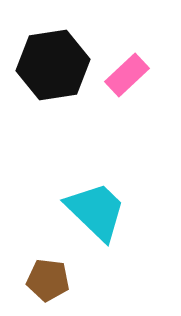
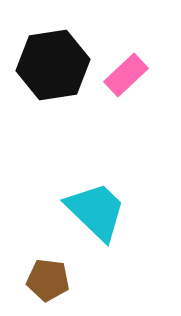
pink rectangle: moved 1 px left
